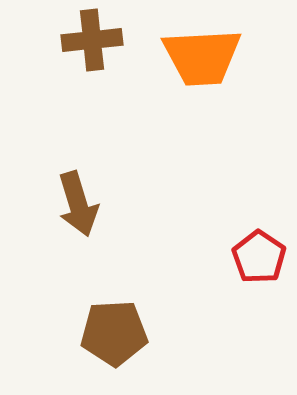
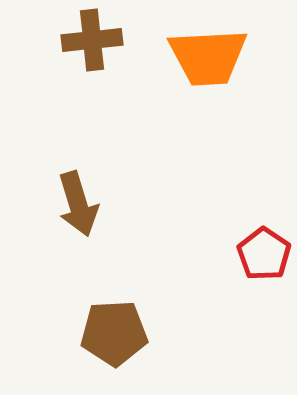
orange trapezoid: moved 6 px right
red pentagon: moved 5 px right, 3 px up
